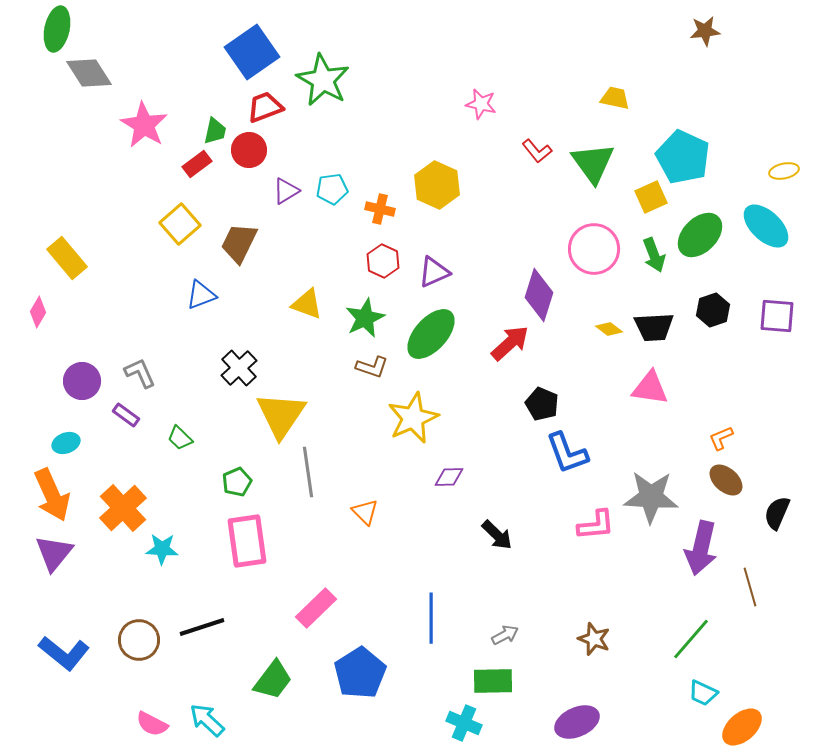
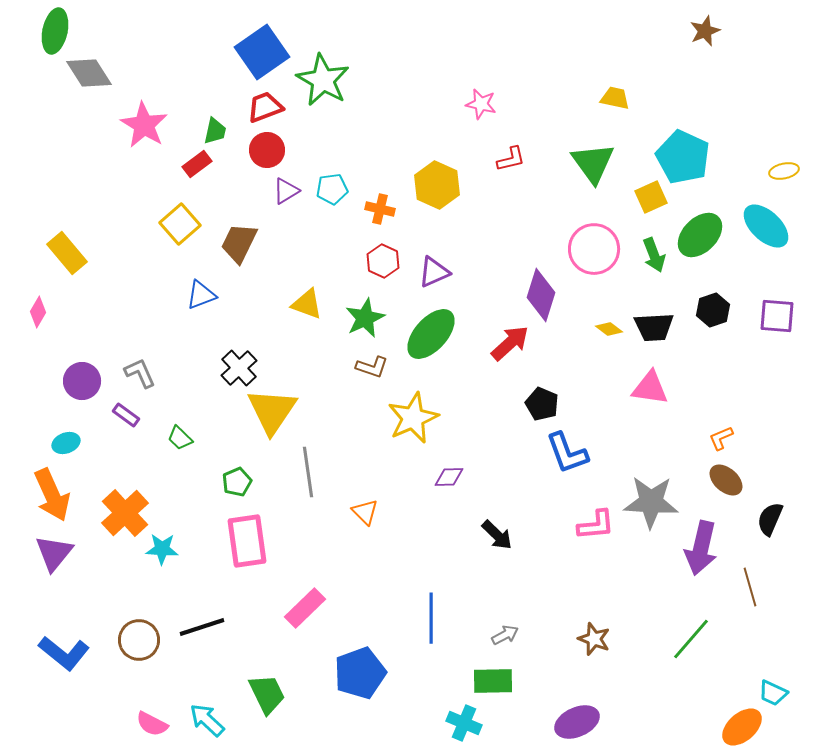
green ellipse at (57, 29): moved 2 px left, 2 px down
brown star at (705, 31): rotated 16 degrees counterclockwise
blue square at (252, 52): moved 10 px right
red circle at (249, 150): moved 18 px right
red L-shape at (537, 151): moved 26 px left, 8 px down; rotated 64 degrees counterclockwise
yellow rectangle at (67, 258): moved 5 px up
purple diamond at (539, 295): moved 2 px right
yellow triangle at (281, 415): moved 9 px left, 4 px up
gray star at (651, 497): moved 5 px down
orange cross at (123, 508): moved 2 px right, 5 px down
black semicircle at (777, 513): moved 7 px left, 6 px down
pink rectangle at (316, 608): moved 11 px left
blue pentagon at (360, 673): rotated 12 degrees clockwise
green trapezoid at (273, 680): moved 6 px left, 14 px down; rotated 63 degrees counterclockwise
cyan trapezoid at (703, 693): moved 70 px right
